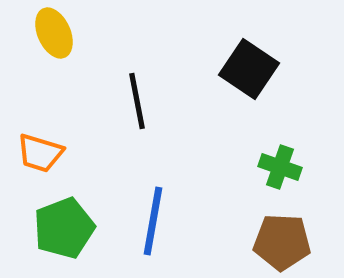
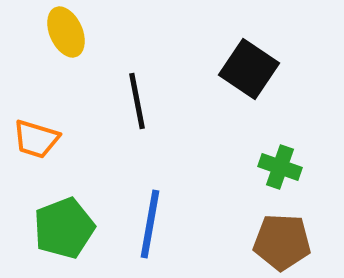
yellow ellipse: moved 12 px right, 1 px up
orange trapezoid: moved 4 px left, 14 px up
blue line: moved 3 px left, 3 px down
